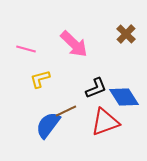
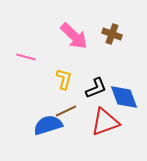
brown cross: moved 14 px left; rotated 24 degrees counterclockwise
pink arrow: moved 8 px up
pink line: moved 8 px down
yellow L-shape: moved 24 px right; rotated 120 degrees clockwise
blue diamond: rotated 12 degrees clockwise
blue semicircle: rotated 36 degrees clockwise
